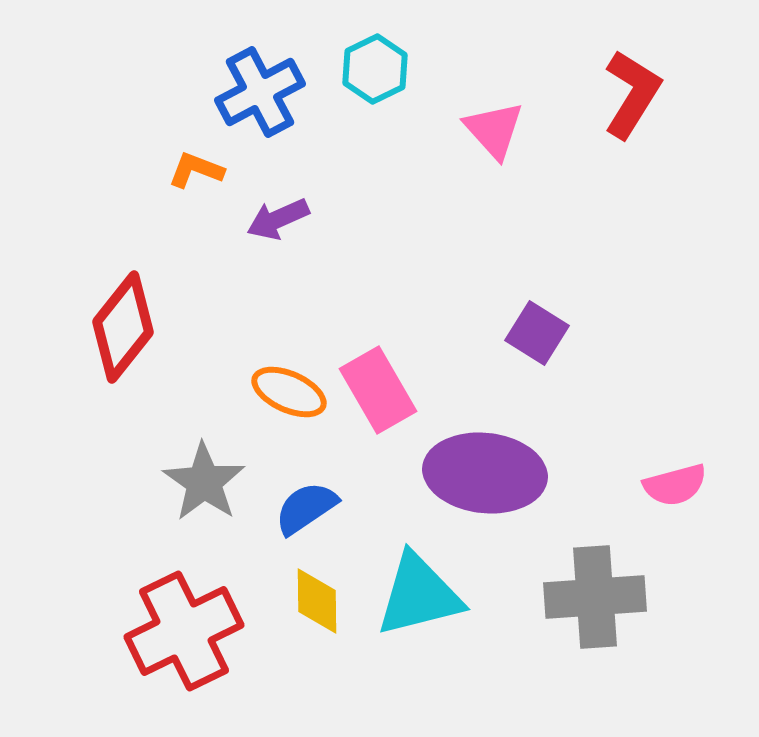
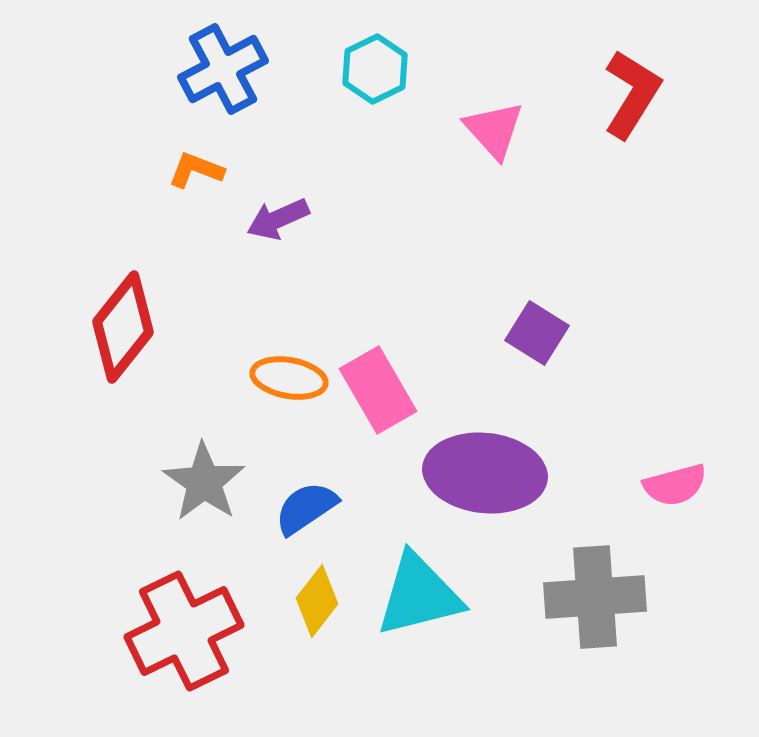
blue cross: moved 37 px left, 23 px up
orange ellipse: moved 14 px up; rotated 14 degrees counterclockwise
yellow diamond: rotated 38 degrees clockwise
